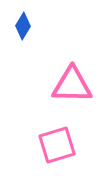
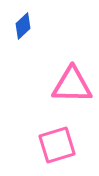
blue diamond: rotated 16 degrees clockwise
